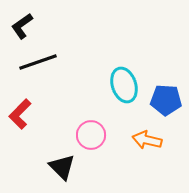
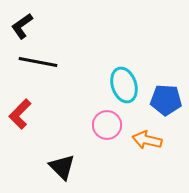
black line: rotated 30 degrees clockwise
pink circle: moved 16 px right, 10 px up
